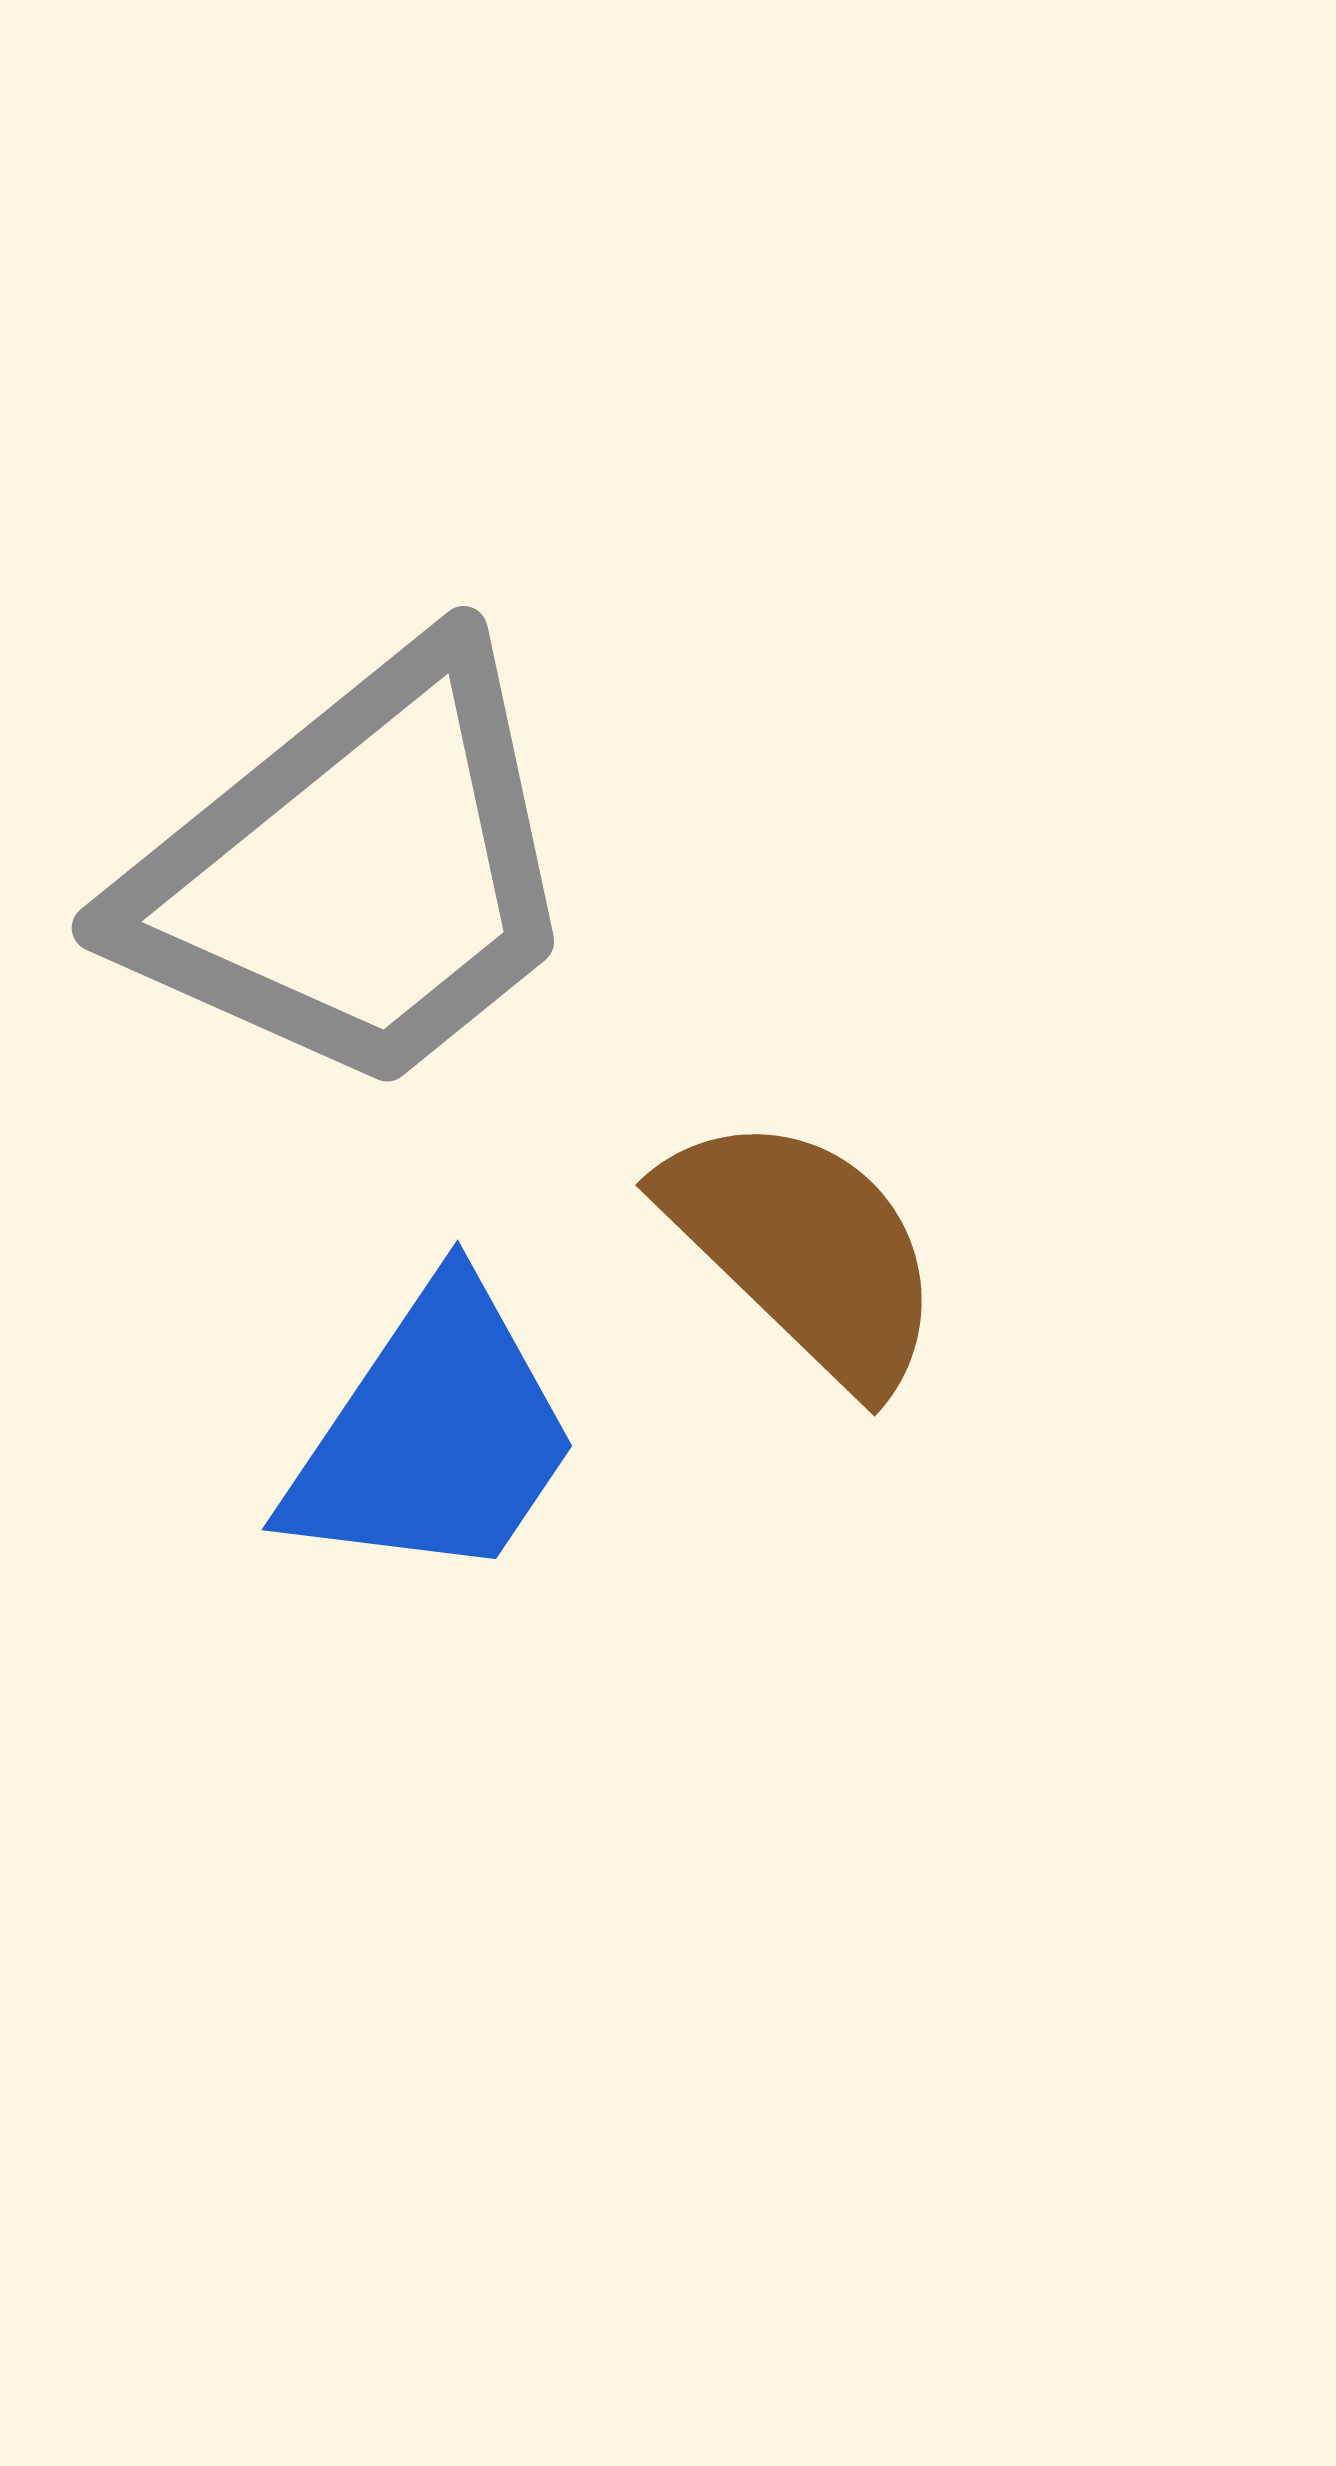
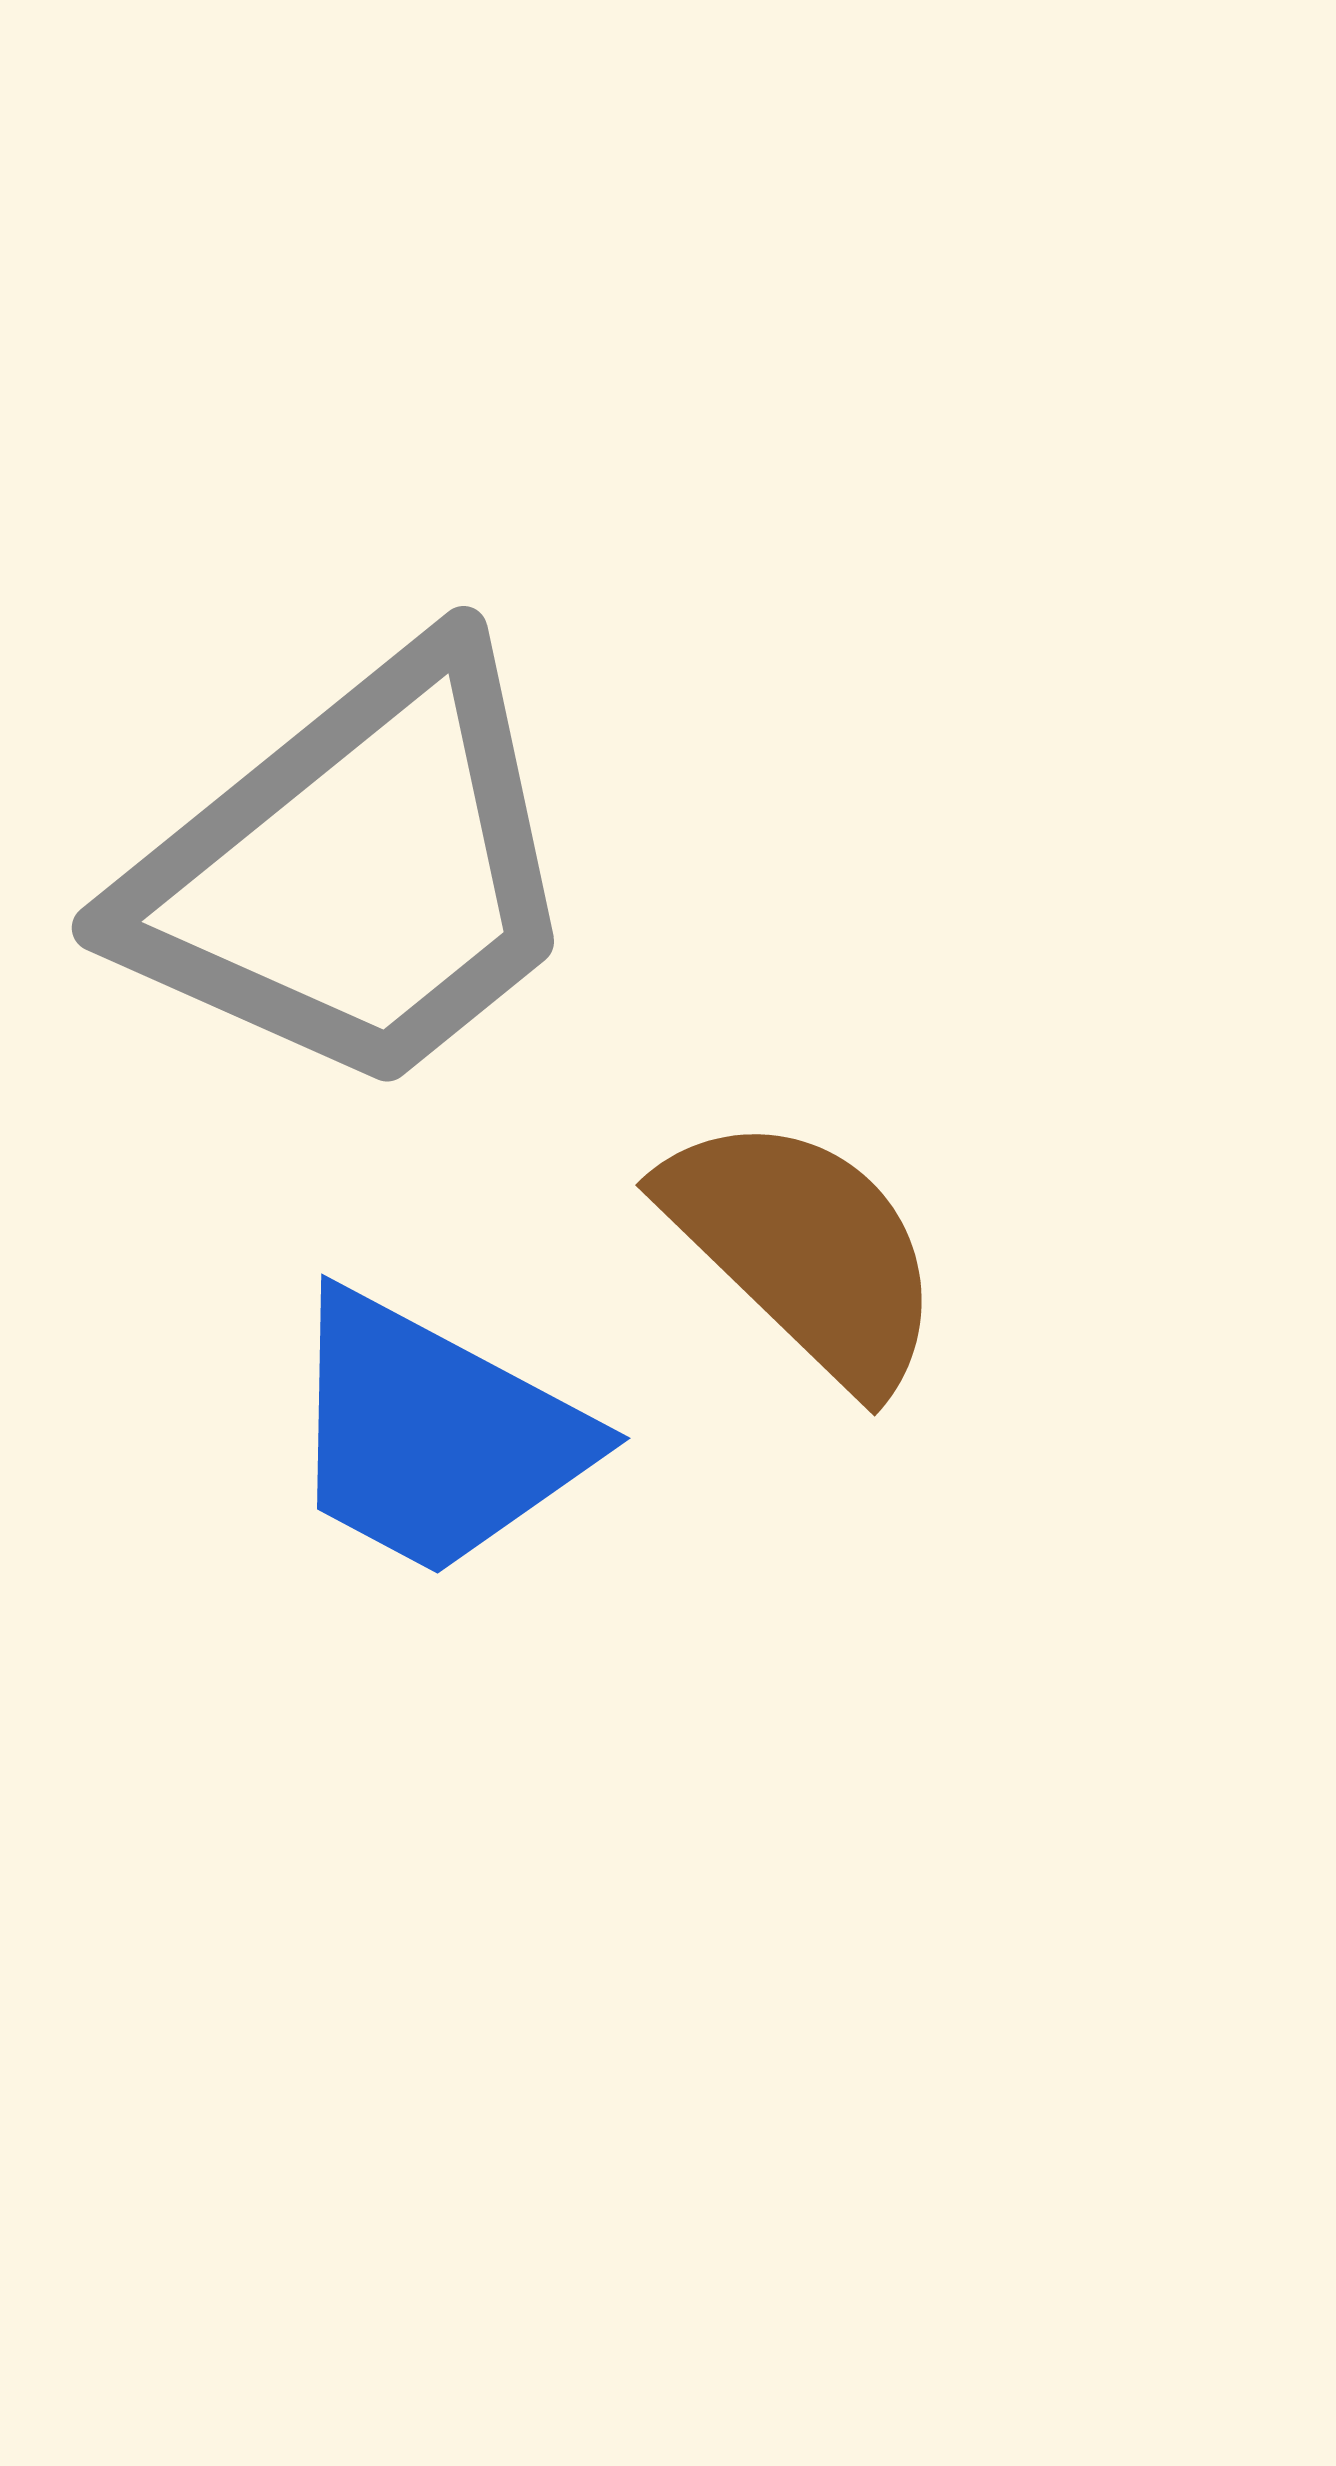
blue trapezoid: rotated 84 degrees clockwise
